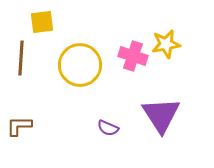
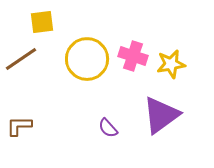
yellow star: moved 5 px right, 20 px down
brown line: moved 1 px down; rotated 52 degrees clockwise
yellow circle: moved 7 px right, 6 px up
purple triangle: rotated 27 degrees clockwise
purple semicircle: rotated 25 degrees clockwise
